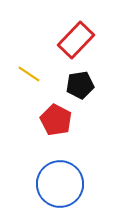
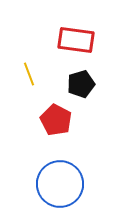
red rectangle: rotated 54 degrees clockwise
yellow line: rotated 35 degrees clockwise
black pentagon: moved 1 px right, 1 px up; rotated 8 degrees counterclockwise
